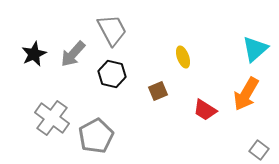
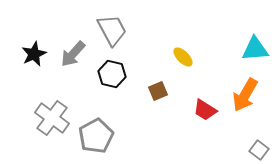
cyan triangle: rotated 36 degrees clockwise
yellow ellipse: rotated 25 degrees counterclockwise
orange arrow: moved 1 px left, 1 px down
